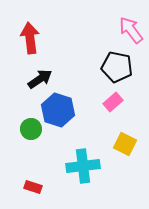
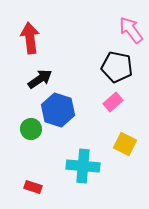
cyan cross: rotated 12 degrees clockwise
